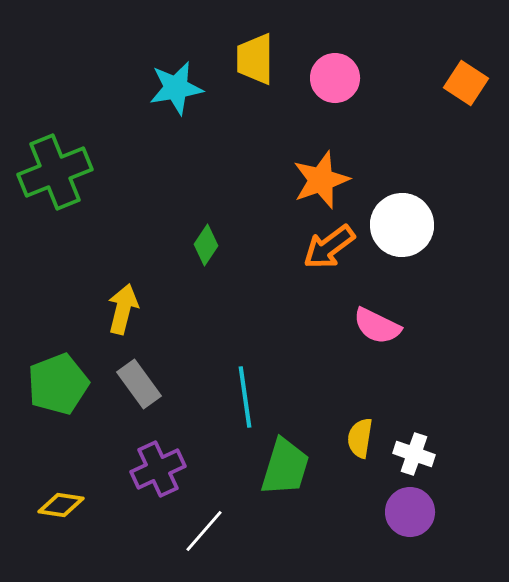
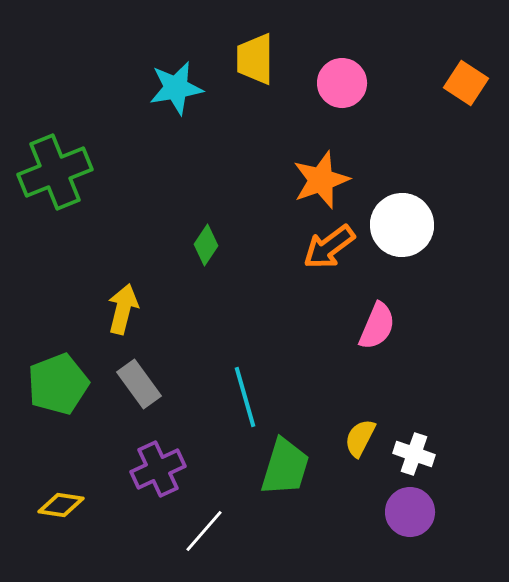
pink circle: moved 7 px right, 5 px down
pink semicircle: rotated 93 degrees counterclockwise
cyan line: rotated 8 degrees counterclockwise
yellow semicircle: rotated 18 degrees clockwise
